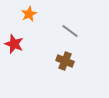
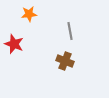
orange star: rotated 21 degrees clockwise
gray line: rotated 42 degrees clockwise
